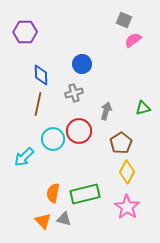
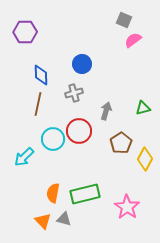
yellow diamond: moved 18 px right, 13 px up
